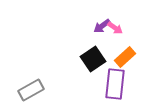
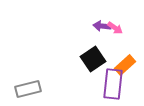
purple arrow: rotated 42 degrees clockwise
orange rectangle: moved 8 px down
purple rectangle: moved 2 px left
gray rectangle: moved 3 px left, 1 px up; rotated 15 degrees clockwise
